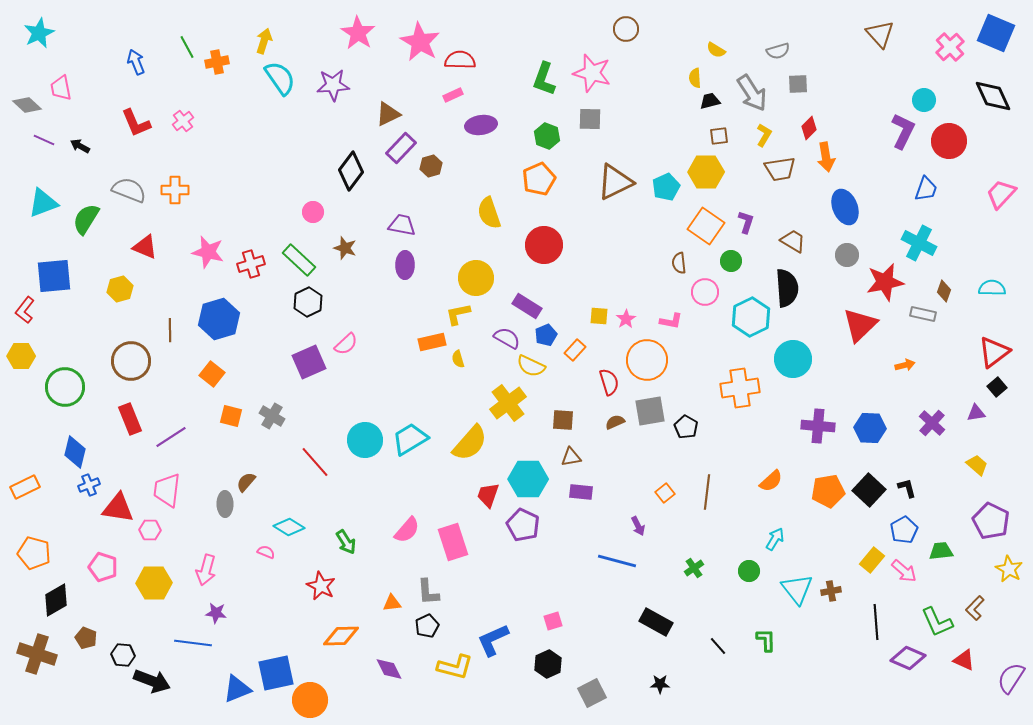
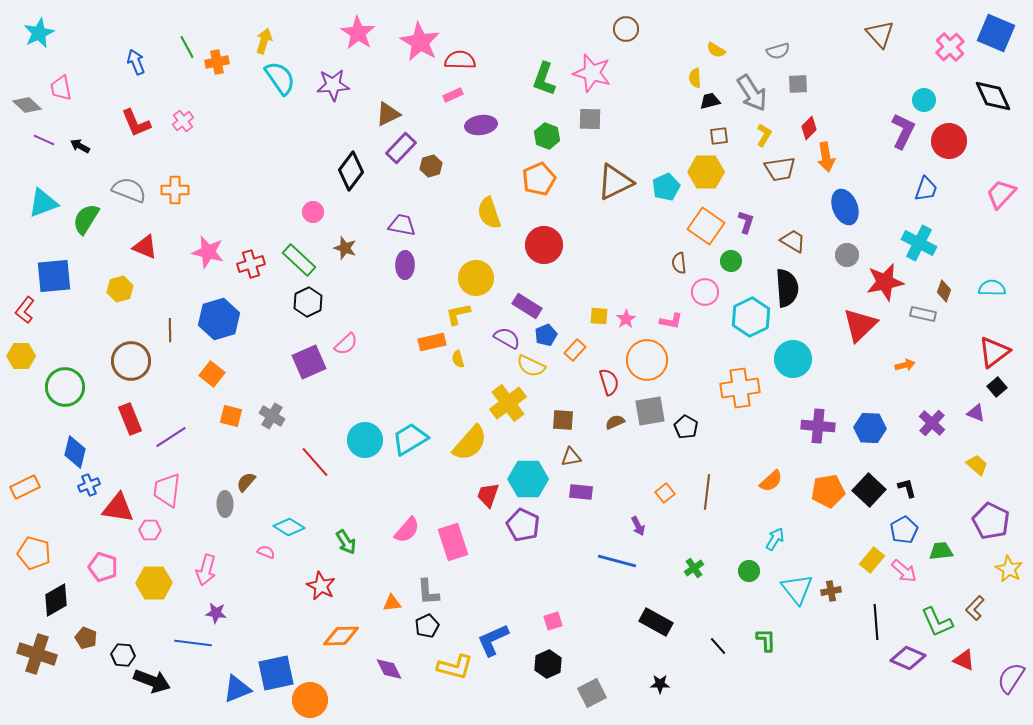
purple triangle at (976, 413): rotated 30 degrees clockwise
